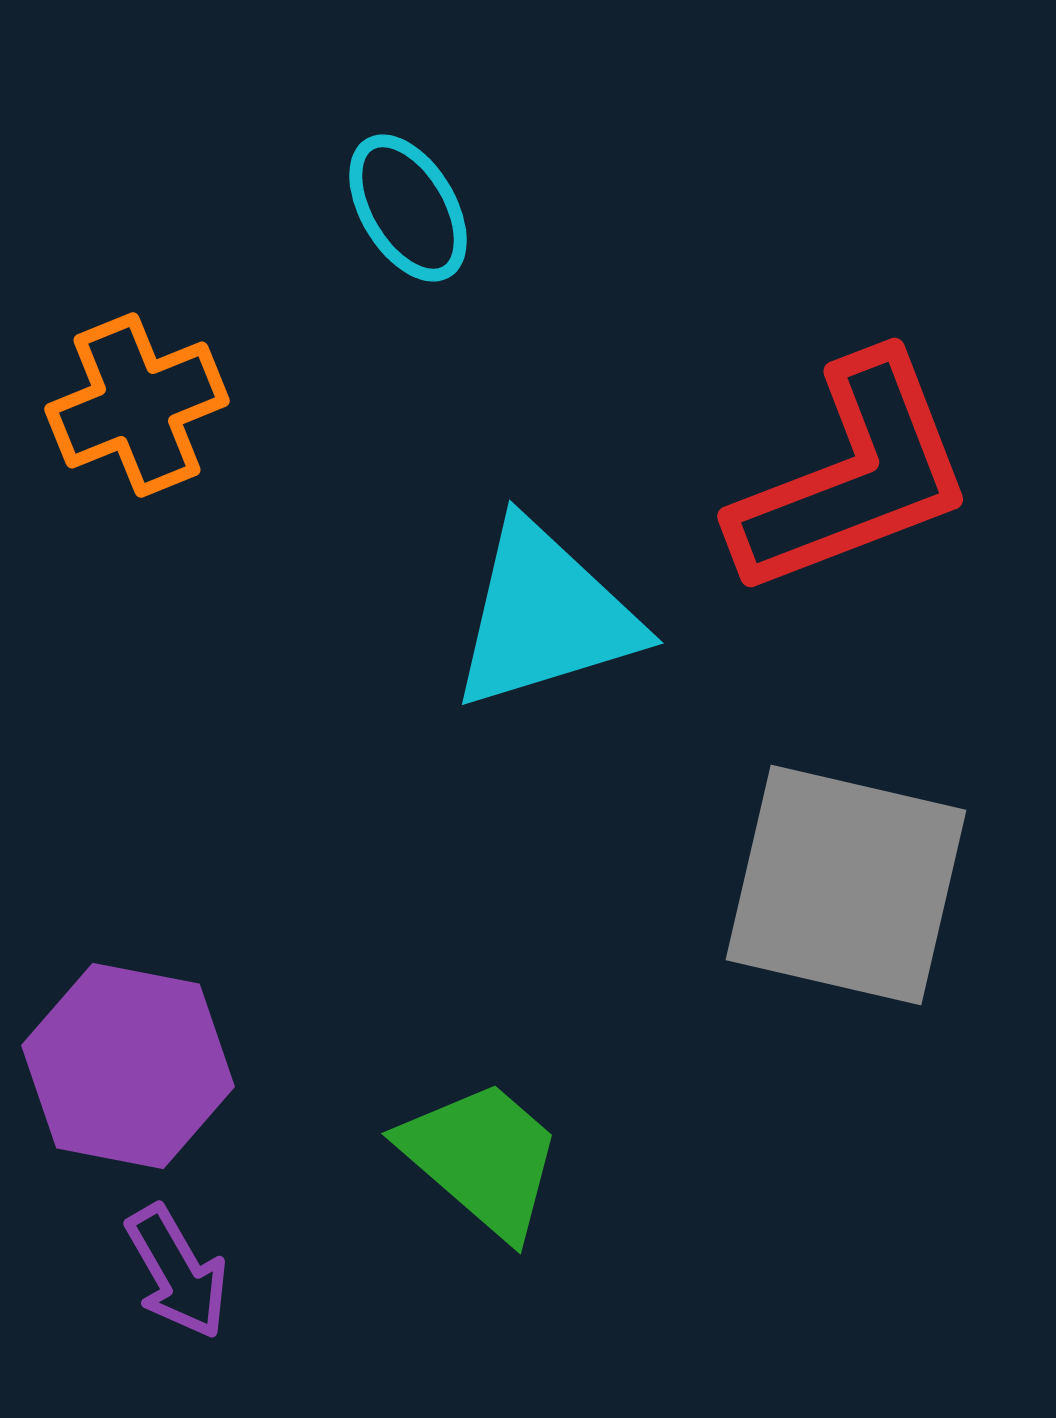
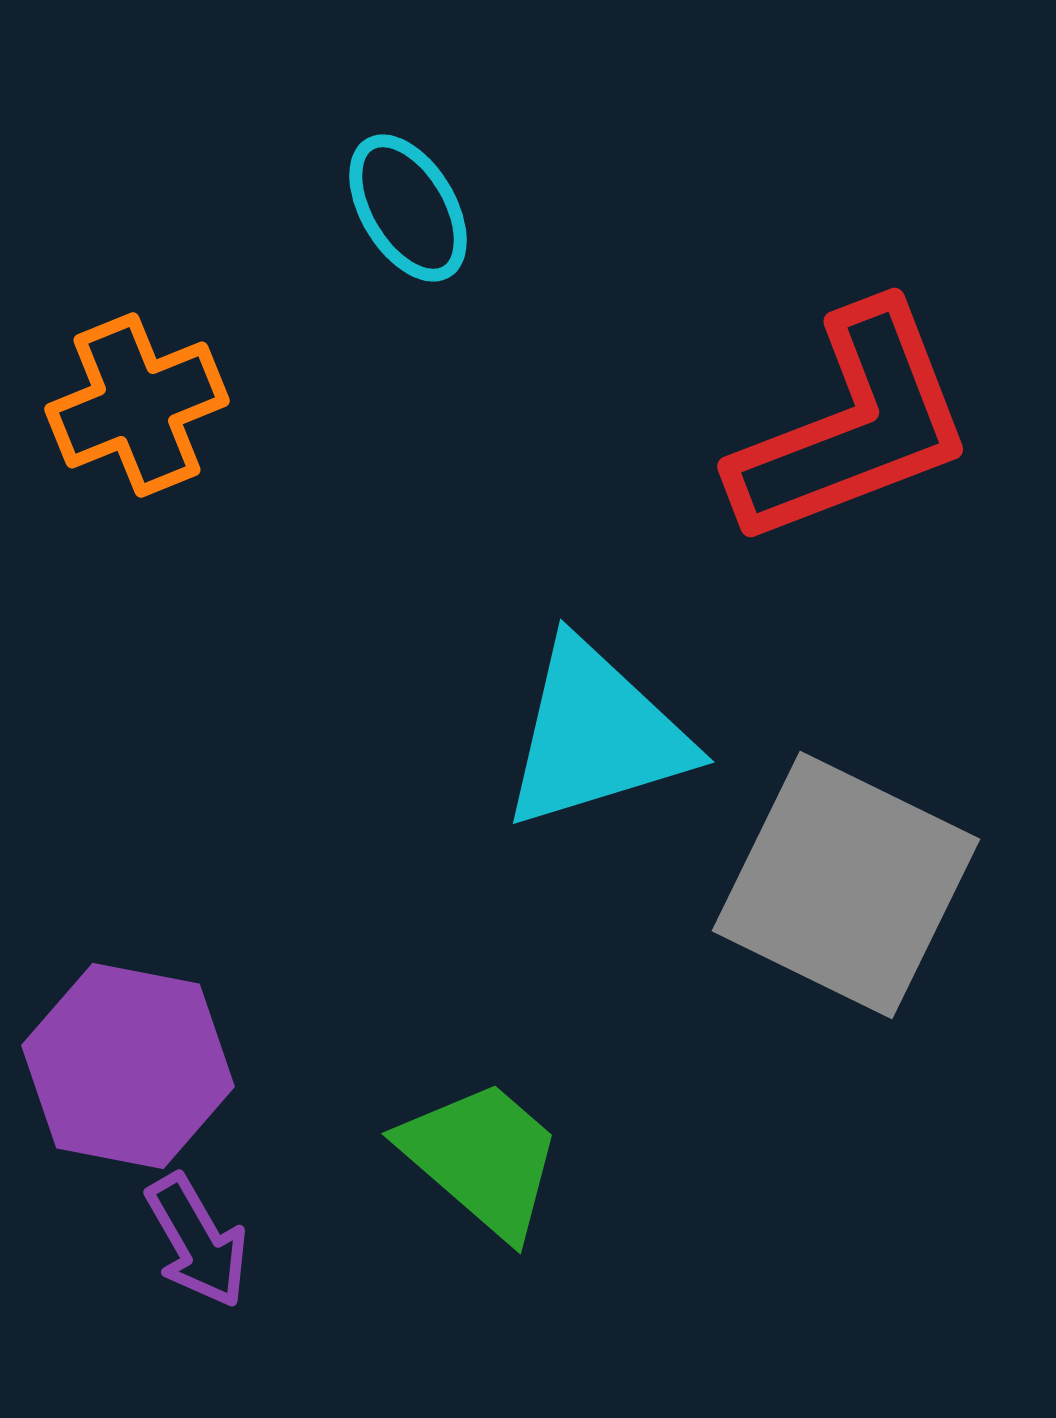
red L-shape: moved 50 px up
cyan triangle: moved 51 px right, 119 px down
gray square: rotated 13 degrees clockwise
purple arrow: moved 20 px right, 31 px up
